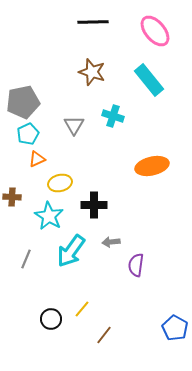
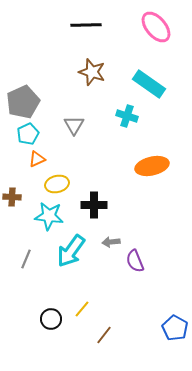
black line: moved 7 px left, 3 px down
pink ellipse: moved 1 px right, 4 px up
cyan rectangle: moved 4 px down; rotated 16 degrees counterclockwise
gray pentagon: rotated 12 degrees counterclockwise
cyan cross: moved 14 px right
yellow ellipse: moved 3 px left, 1 px down
cyan star: rotated 24 degrees counterclockwise
purple semicircle: moved 1 px left, 4 px up; rotated 30 degrees counterclockwise
